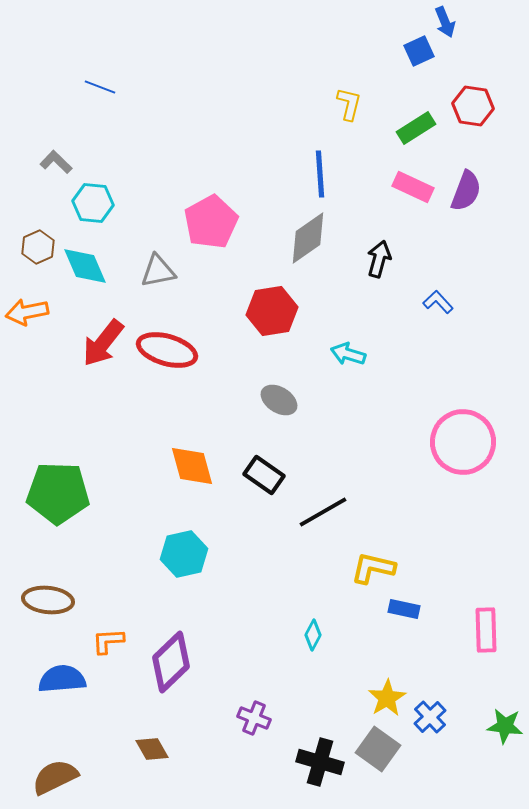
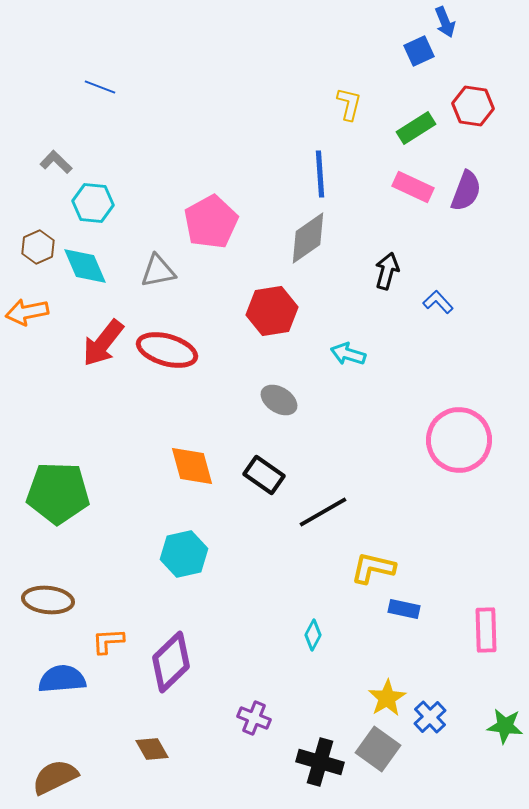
black arrow at (379, 259): moved 8 px right, 12 px down
pink circle at (463, 442): moved 4 px left, 2 px up
